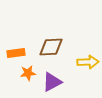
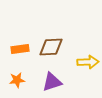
orange rectangle: moved 4 px right, 4 px up
orange star: moved 11 px left, 7 px down
purple triangle: rotated 10 degrees clockwise
